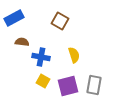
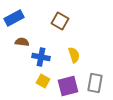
gray rectangle: moved 1 px right, 2 px up
